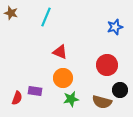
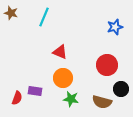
cyan line: moved 2 px left
black circle: moved 1 px right, 1 px up
green star: rotated 21 degrees clockwise
